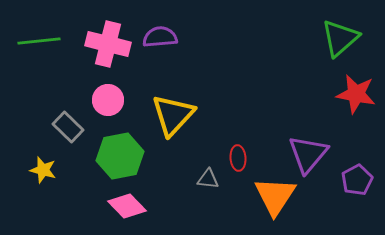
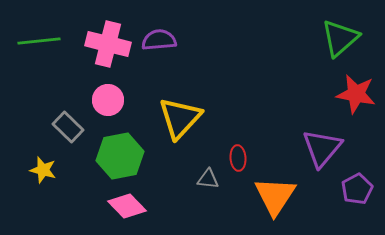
purple semicircle: moved 1 px left, 3 px down
yellow triangle: moved 7 px right, 3 px down
purple triangle: moved 14 px right, 6 px up
purple pentagon: moved 9 px down
